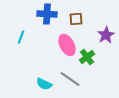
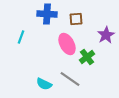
pink ellipse: moved 1 px up
